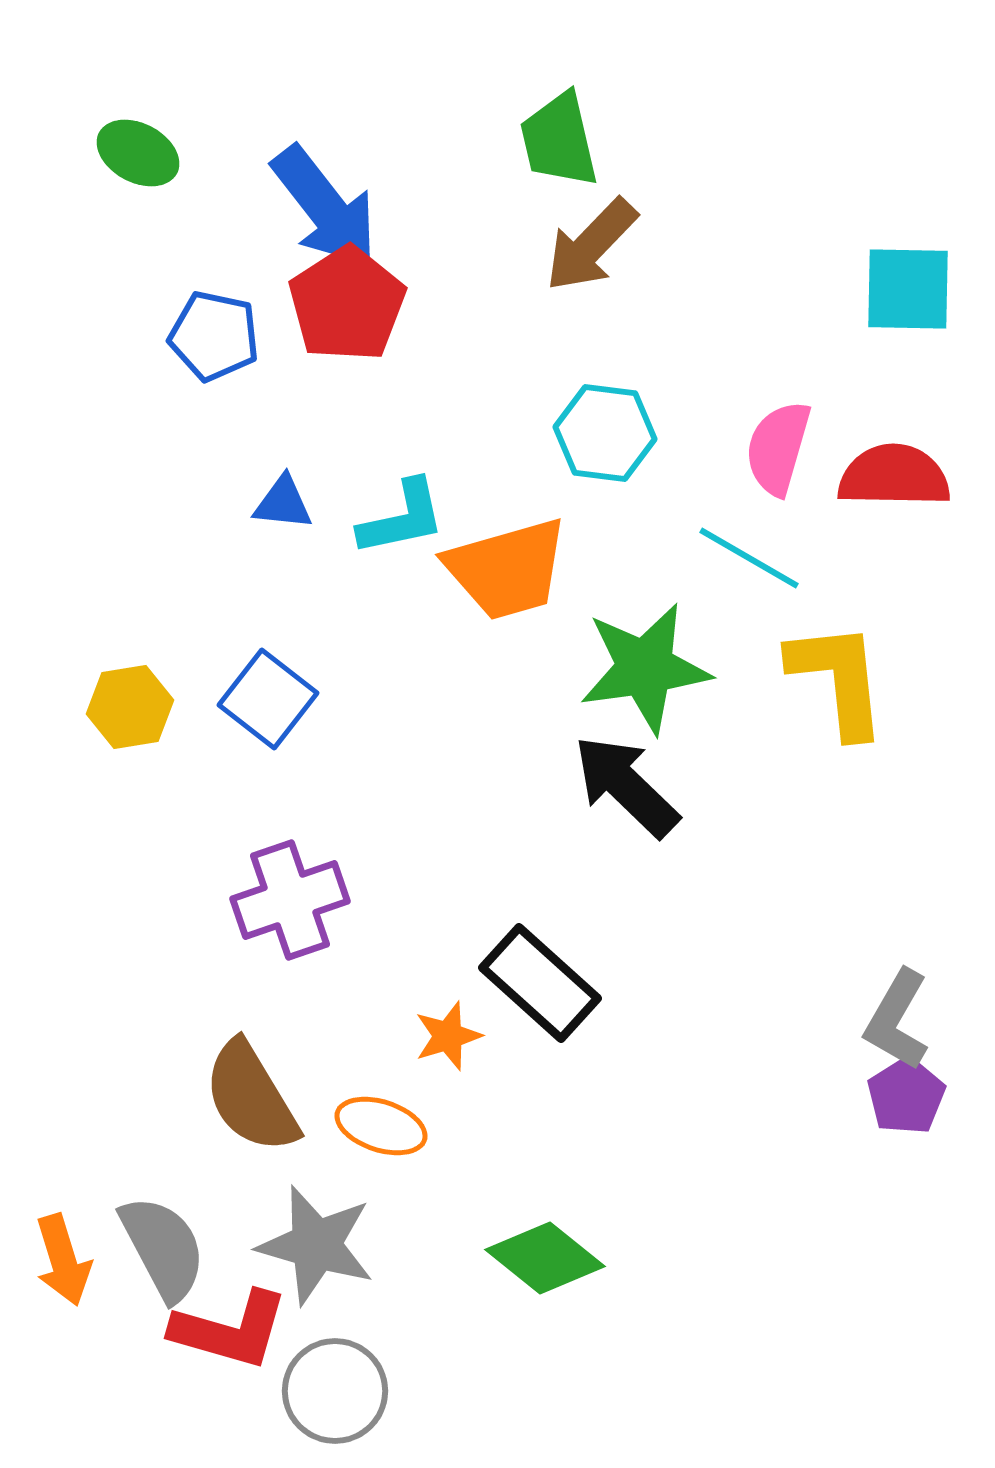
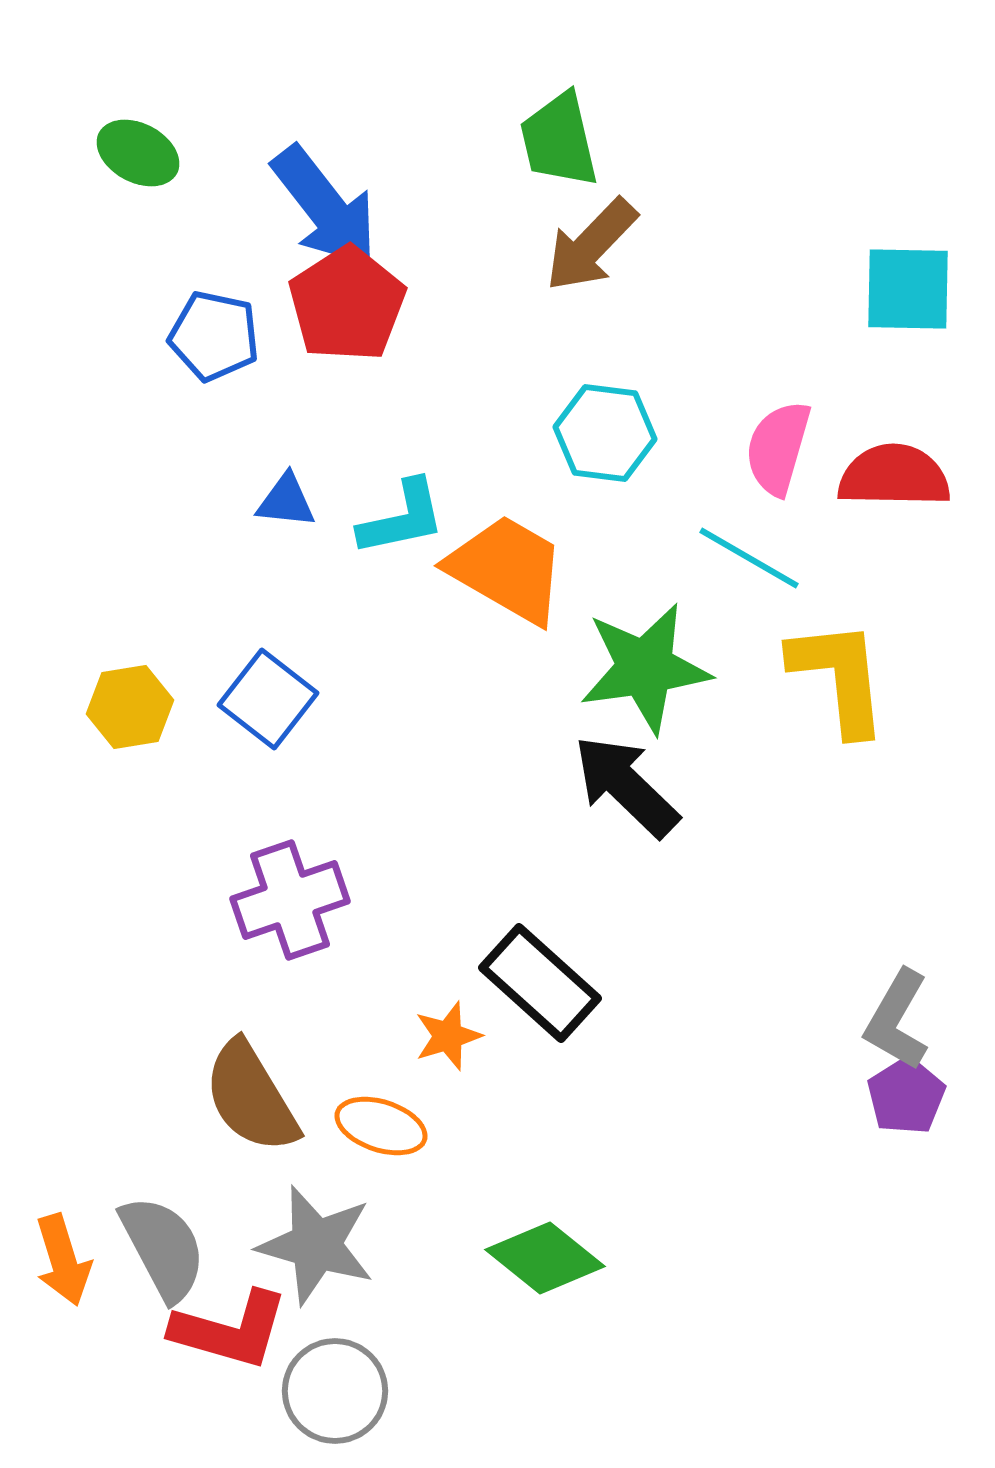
blue triangle: moved 3 px right, 2 px up
orange trapezoid: rotated 134 degrees counterclockwise
yellow L-shape: moved 1 px right, 2 px up
